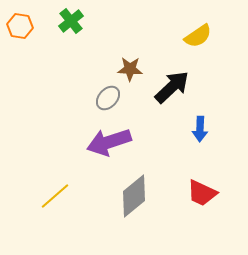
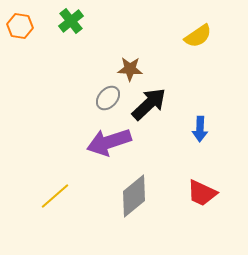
black arrow: moved 23 px left, 17 px down
